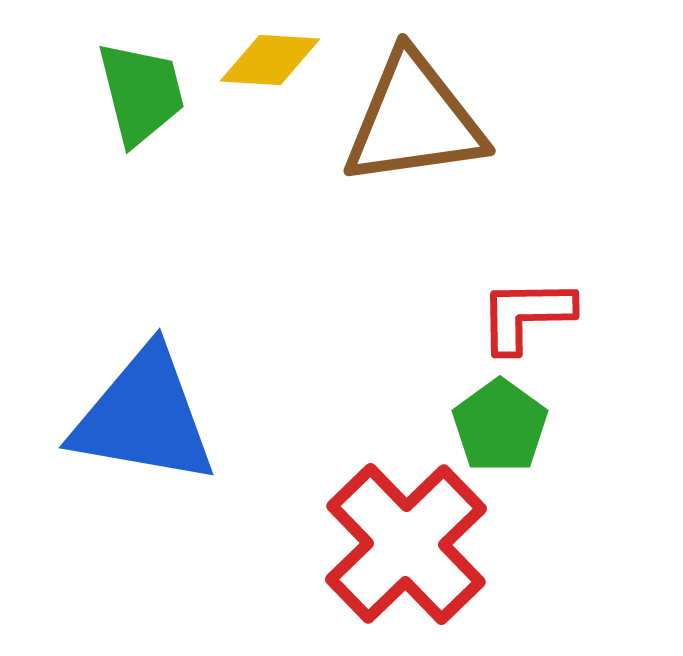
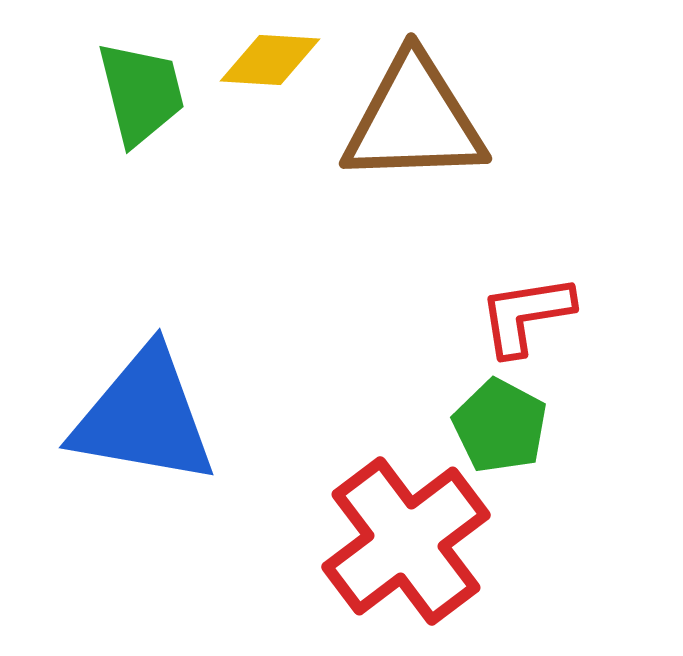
brown triangle: rotated 6 degrees clockwise
red L-shape: rotated 8 degrees counterclockwise
green pentagon: rotated 8 degrees counterclockwise
red cross: moved 3 px up; rotated 7 degrees clockwise
